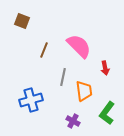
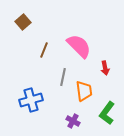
brown square: moved 1 px right, 1 px down; rotated 28 degrees clockwise
